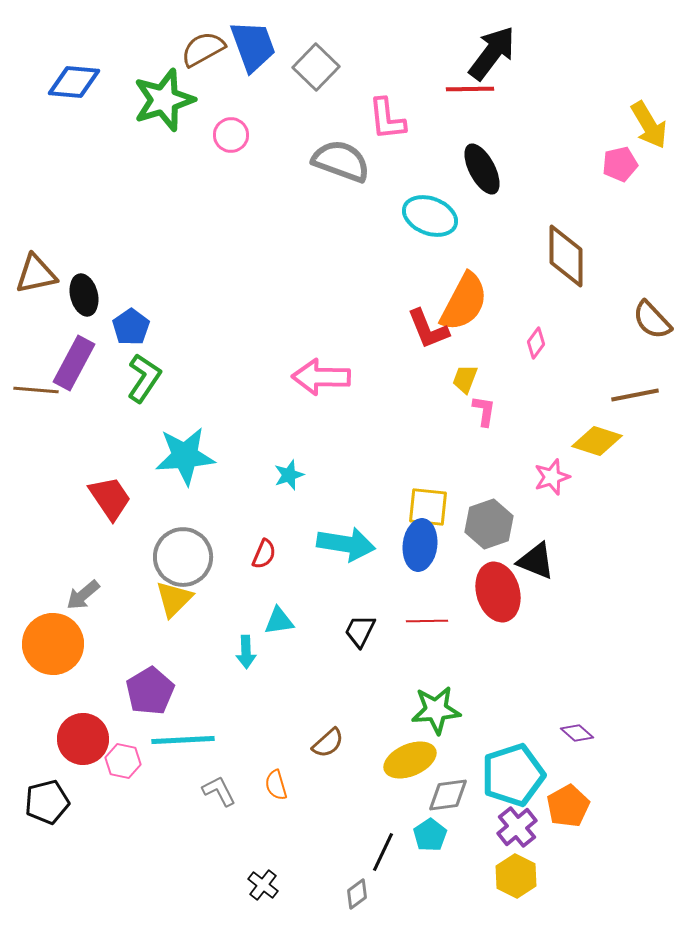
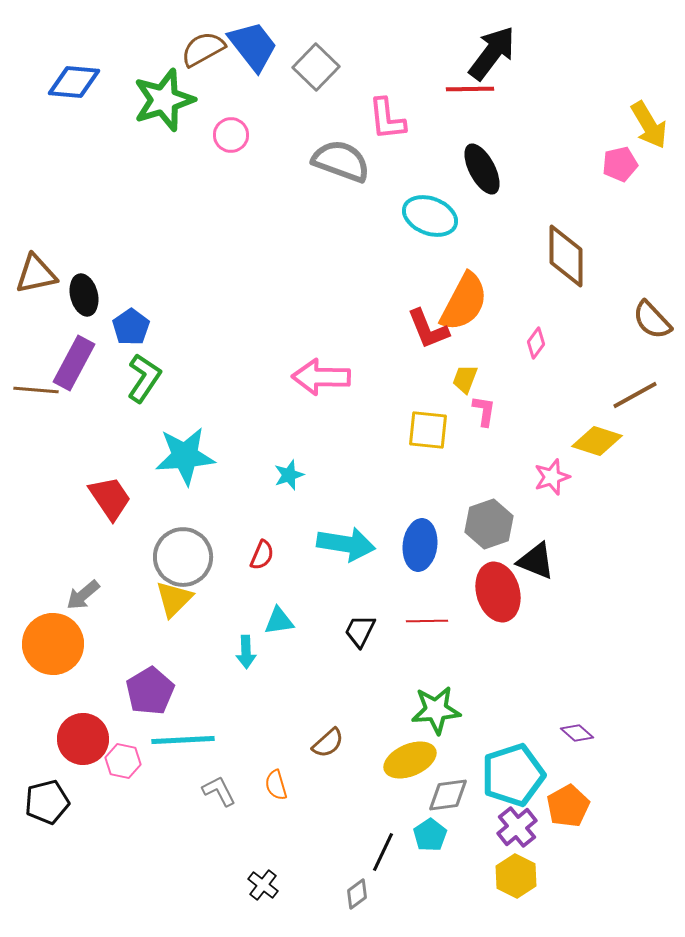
blue trapezoid at (253, 46): rotated 18 degrees counterclockwise
brown line at (635, 395): rotated 18 degrees counterclockwise
yellow square at (428, 507): moved 77 px up
red semicircle at (264, 554): moved 2 px left, 1 px down
